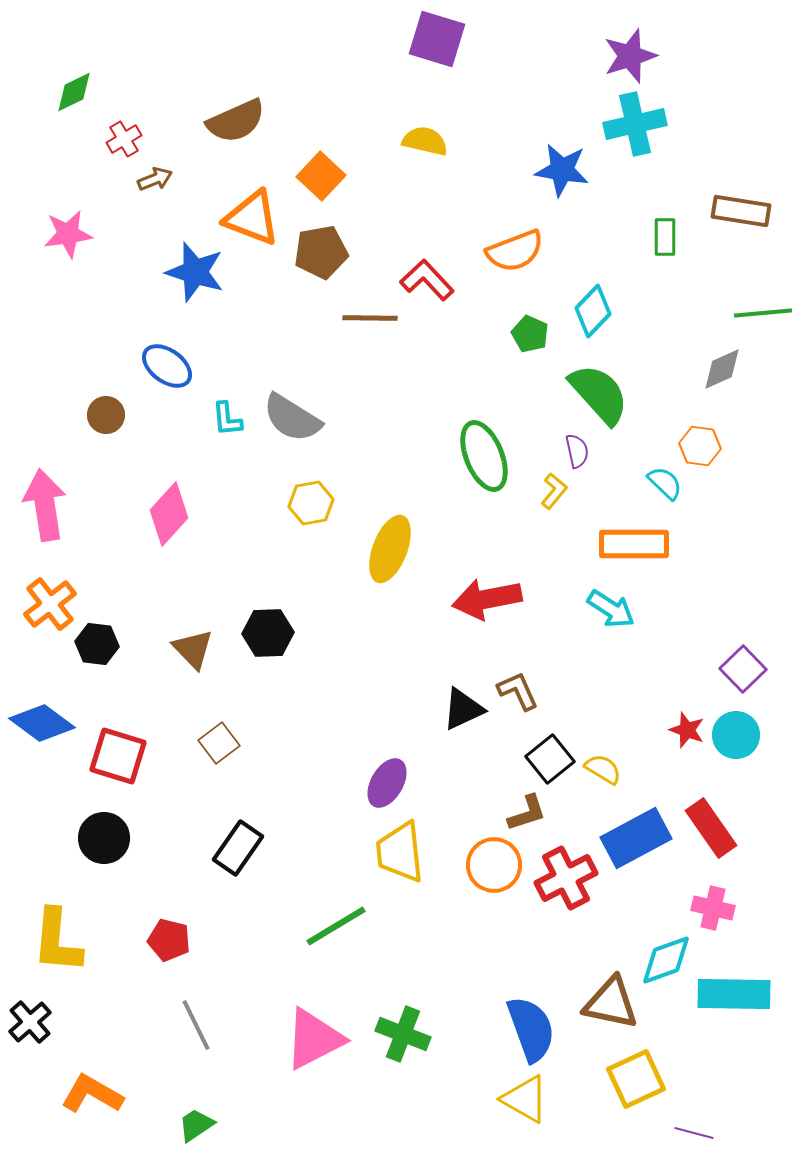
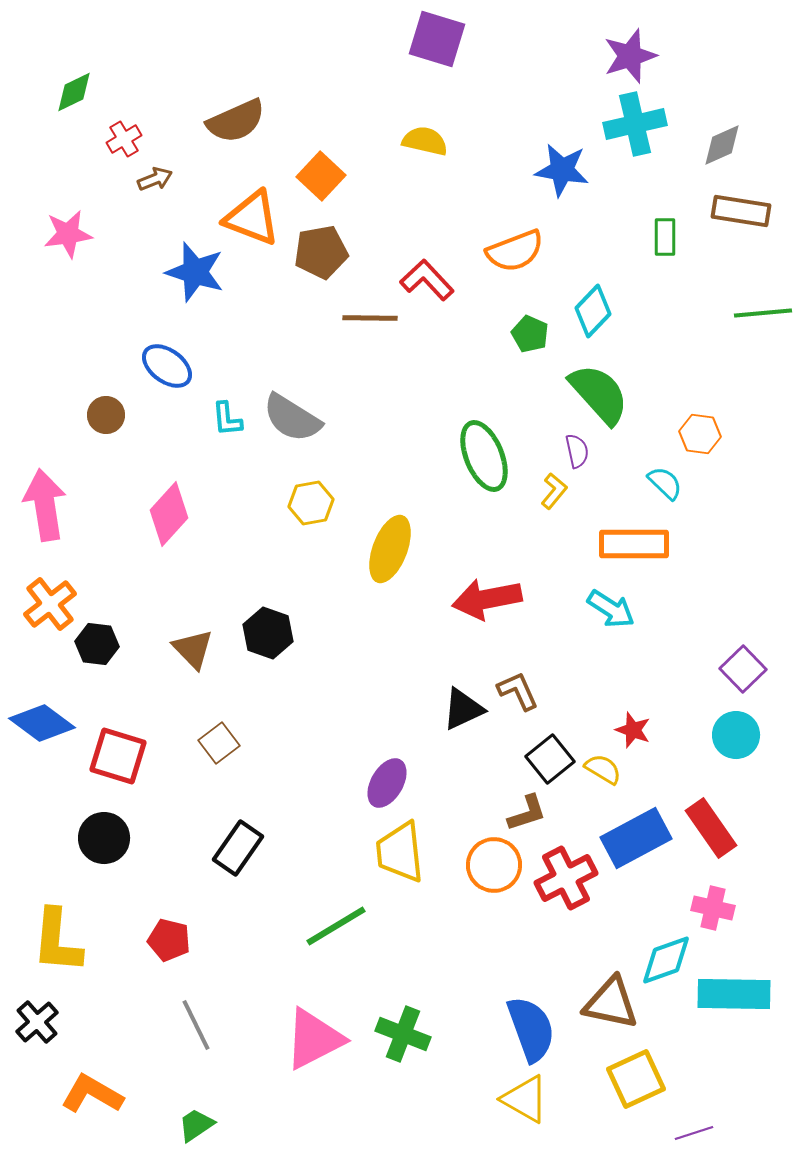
gray diamond at (722, 369): moved 224 px up
orange hexagon at (700, 446): moved 12 px up
black hexagon at (268, 633): rotated 21 degrees clockwise
red star at (687, 730): moved 54 px left
black cross at (30, 1022): moved 7 px right
purple line at (694, 1133): rotated 33 degrees counterclockwise
